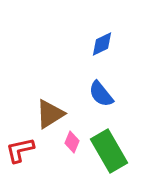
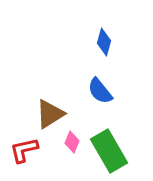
blue diamond: moved 2 px right, 2 px up; rotated 48 degrees counterclockwise
blue semicircle: moved 1 px left, 3 px up
red L-shape: moved 4 px right
